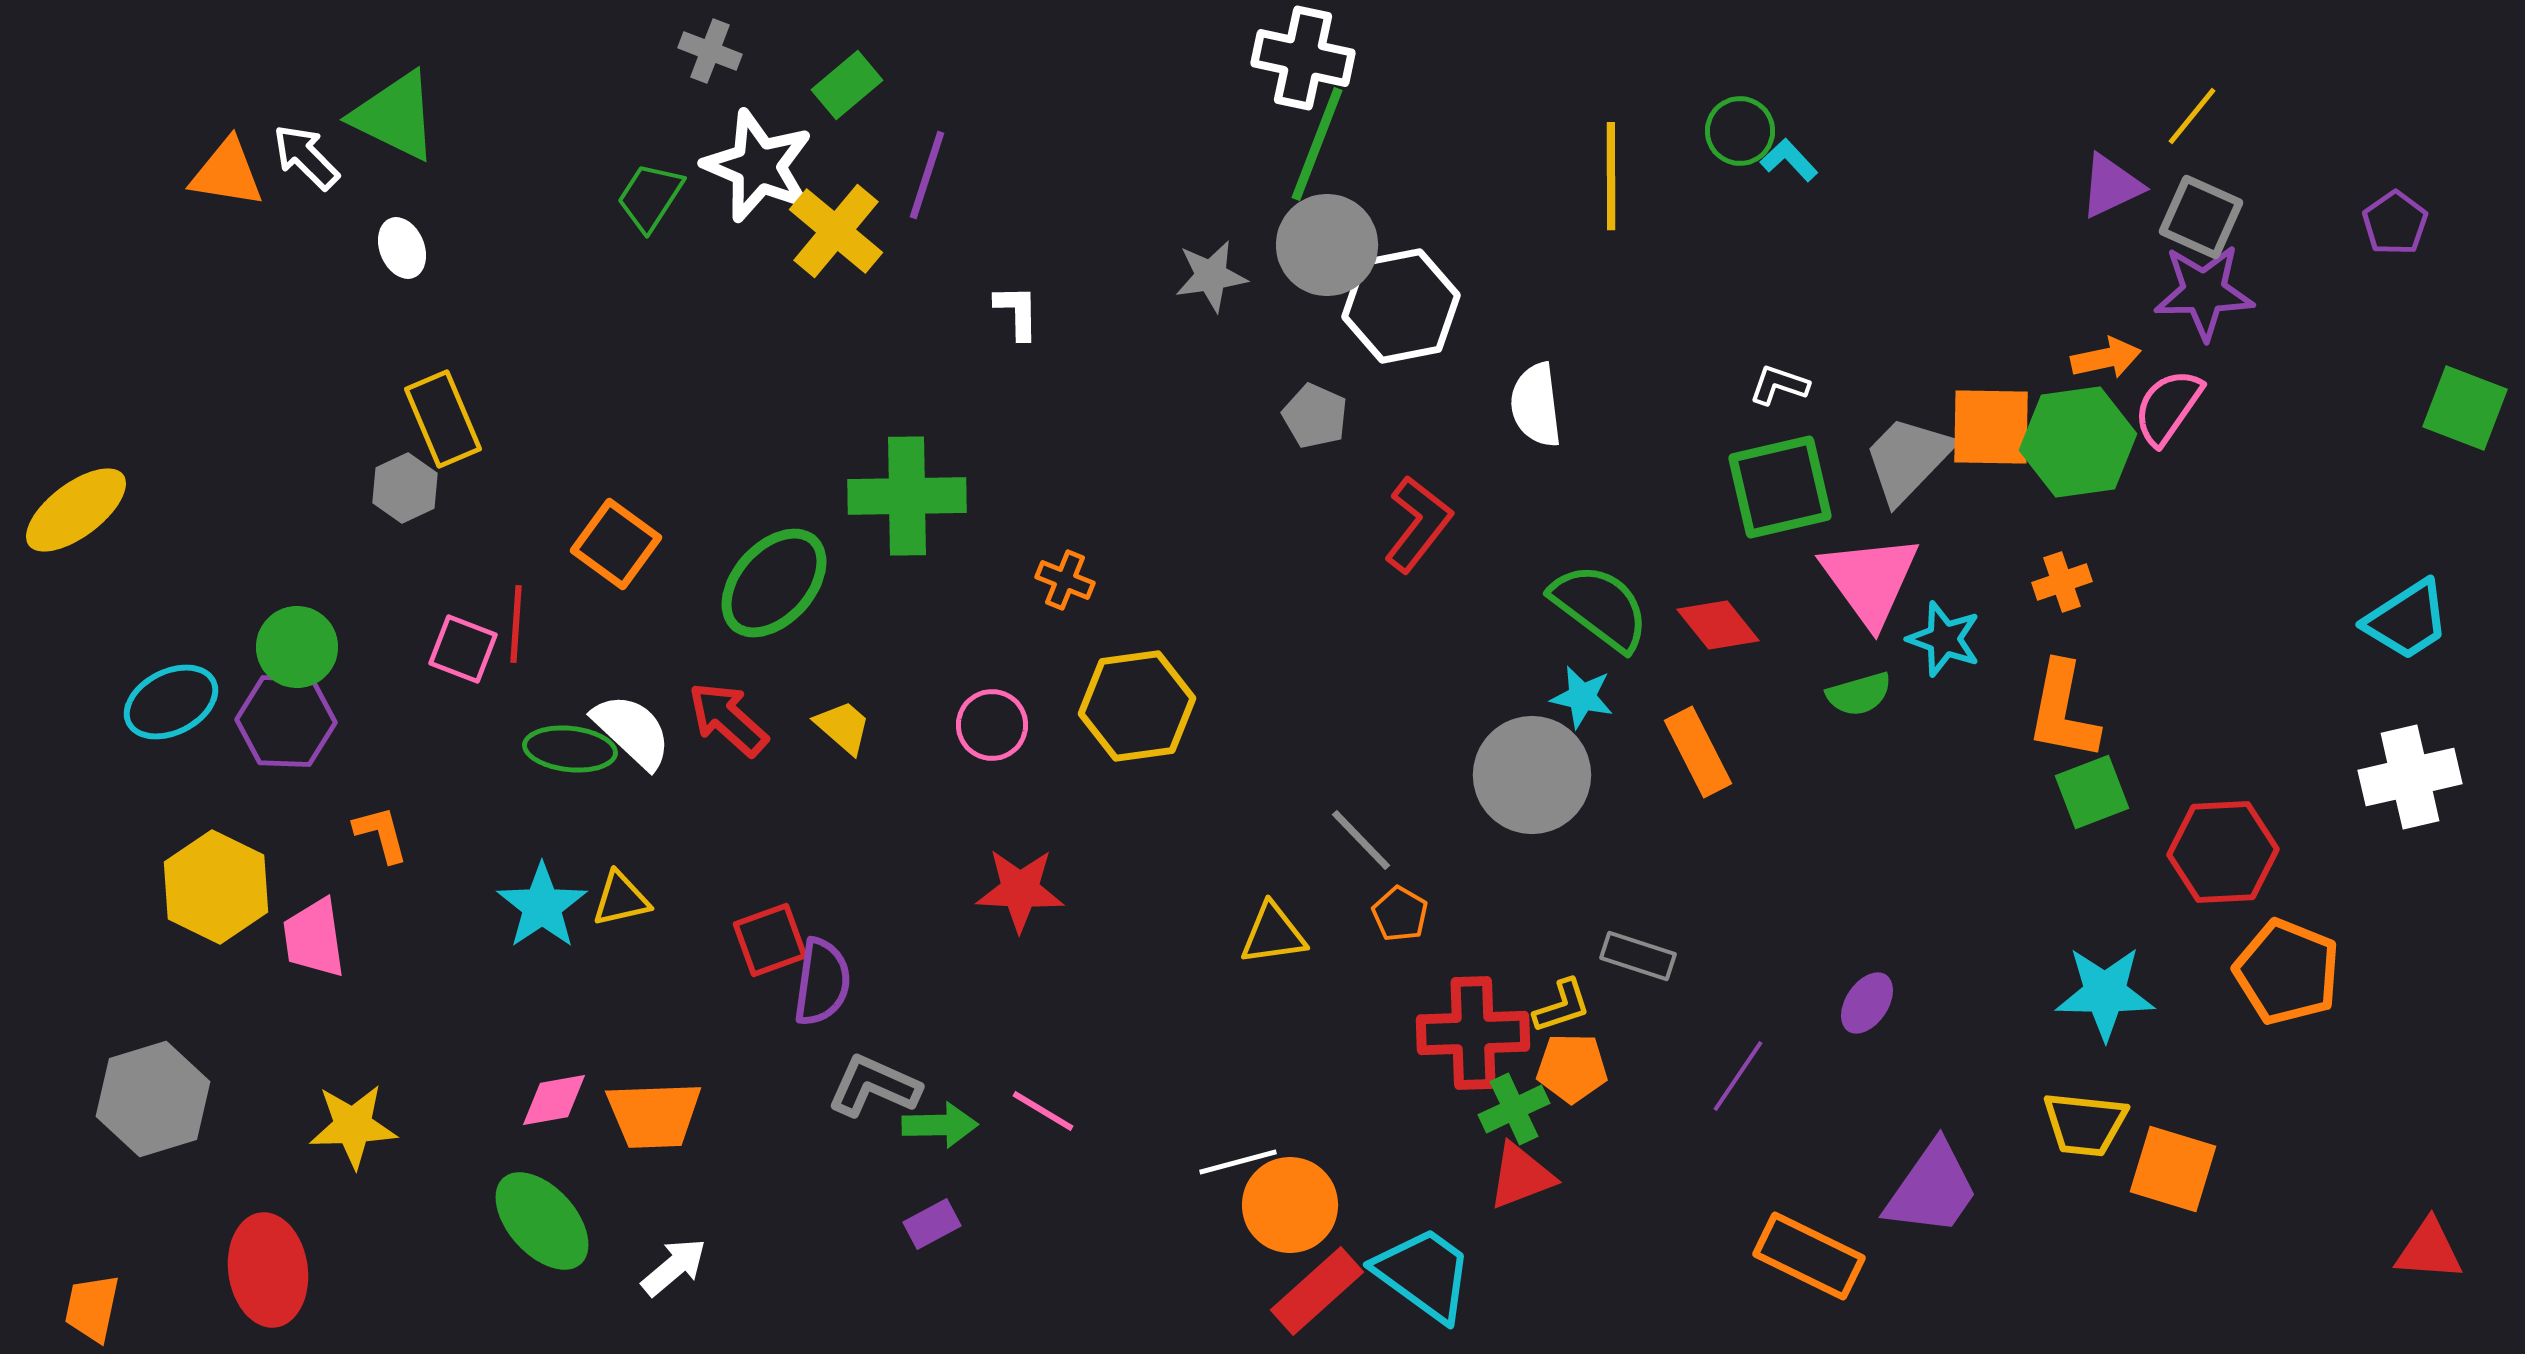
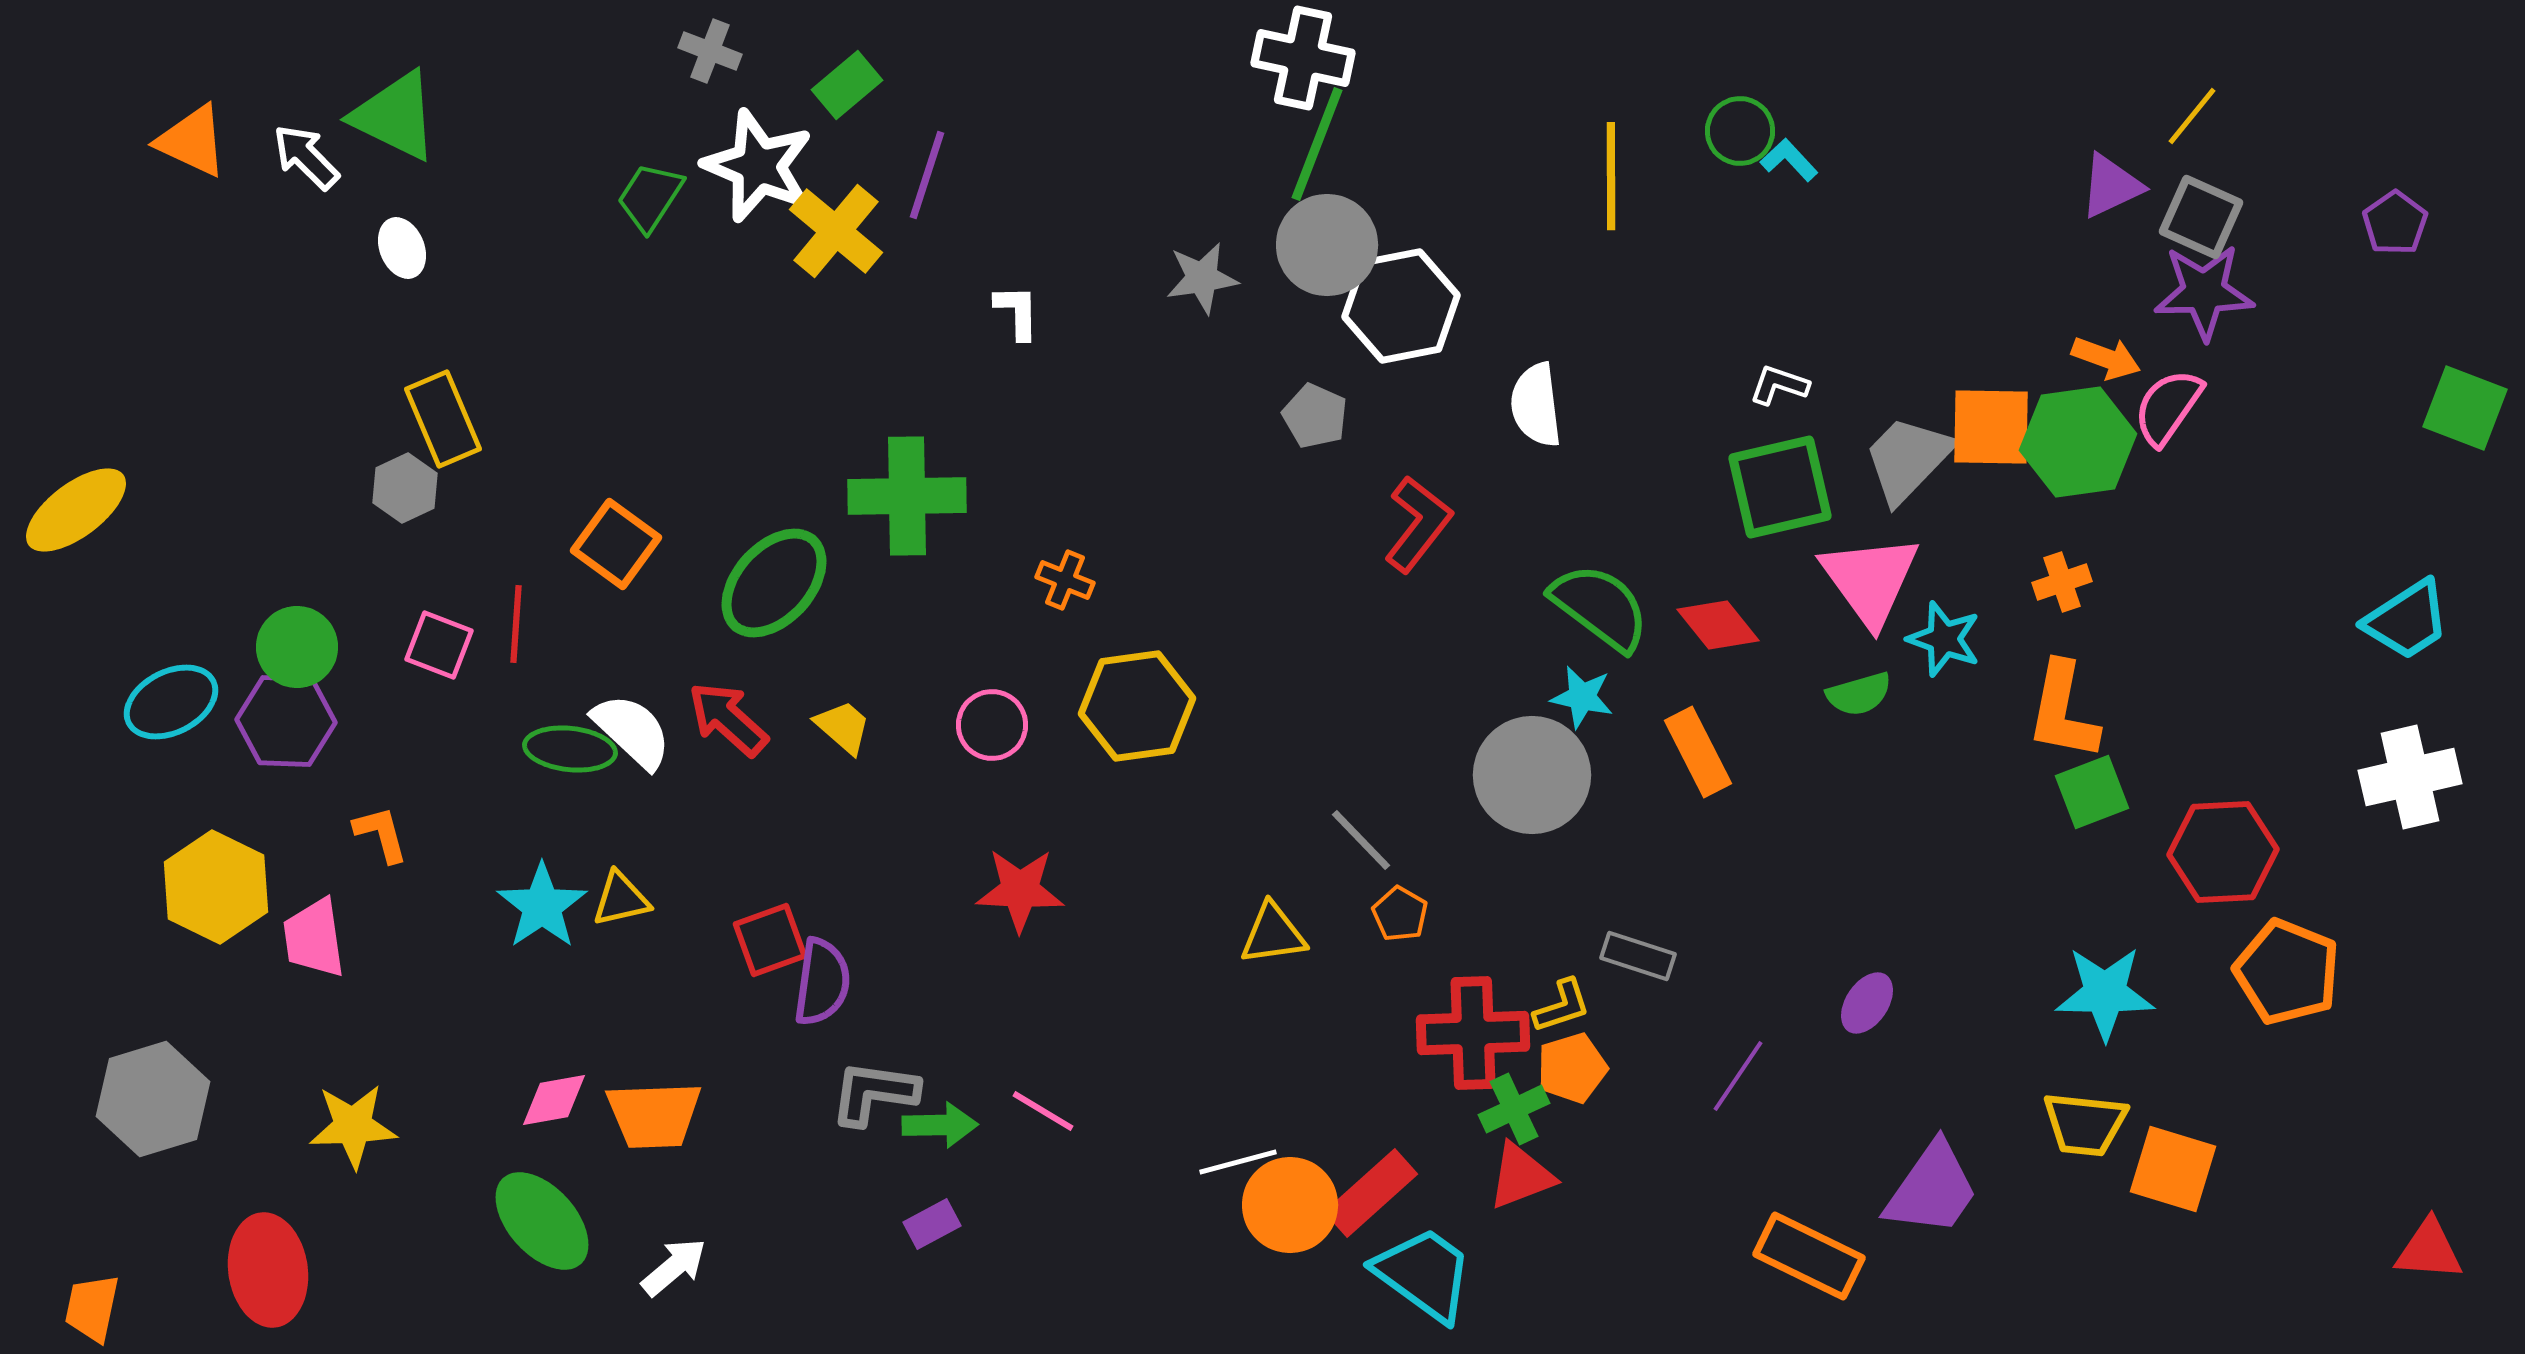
orange triangle at (227, 173): moved 35 px left, 32 px up; rotated 16 degrees clockwise
gray star at (1211, 276): moved 9 px left, 2 px down
orange arrow at (2106, 358): rotated 32 degrees clockwise
pink square at (463, 649): moved 24 px left, 4 px up
orange pentagon at (1572, 1068): rotated 18 degrees counterclockwise
gray L-shape at (874, 1086): moved 7 px down; rotated 16 degrees counterclockwise
red rectangle at (1317, 1291): moved 54 px right, 98 px up
